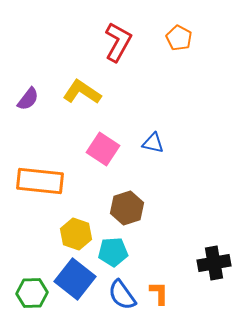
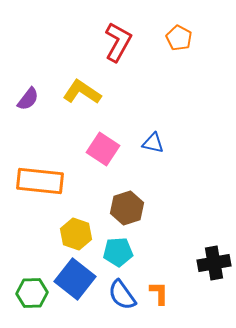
cyan pentagon: moved 5 px right
